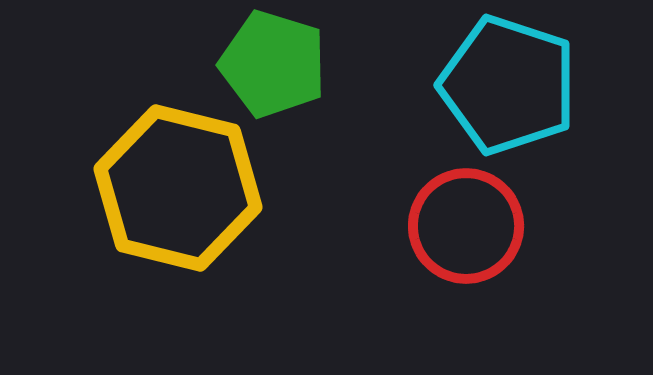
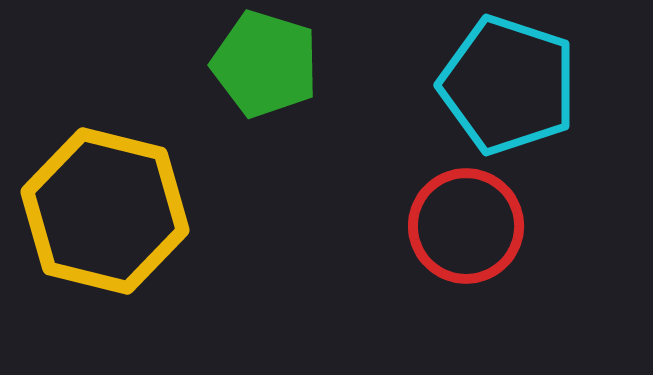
green pentagon: moved 8 px left
yellow hexagon: moved 73 px left, 23 px down
